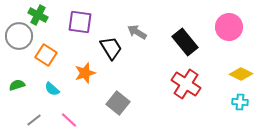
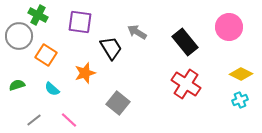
cyan cross: moved 2 px up; rotated 28 degrees counterclockwise
